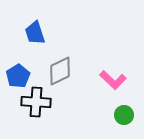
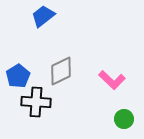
blue trapezoid: moved 8 px right, 17 px up; rotated 70 degrees clockwise
gray diamond: moved 1 px right
pink L-shape: moved 1 px left
green circle: moved 4 px down
